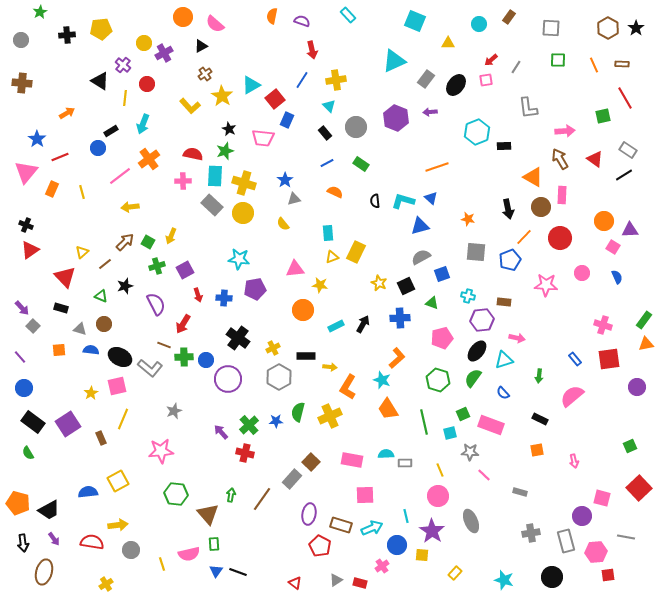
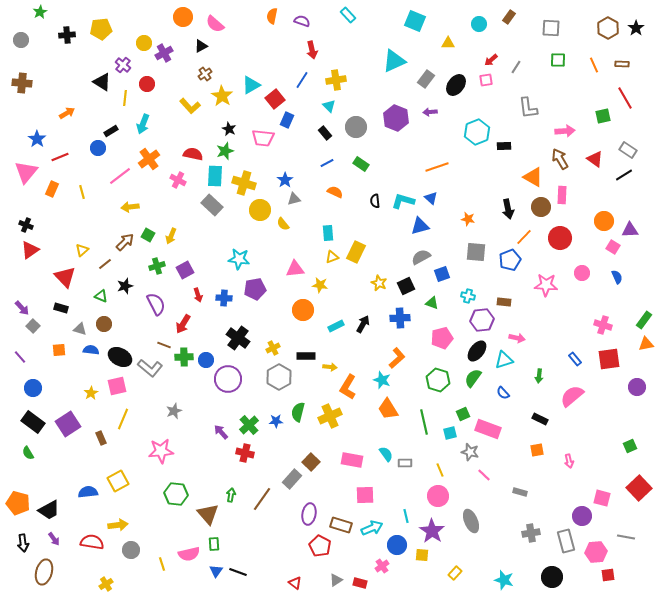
black triangle at (100, 81): moved 2 px right, 1 px down
pink cross at (183, 181): moved 5 px left, 1 px up; rotated 28 degrees clockwise
yellow circle at (243, 213): moved 17 px right, 3 px up
green square at (148, 242): moved 7 px up
yellow triangle at (82, 252): moved 2 px up
blue circle at (24, 388): moved 9 px right
pink rectangle at (491, 425): moved 3 px left, 4 px down
gray star at (470, 452): rotated 12 degrees clockwise
cyan semicircle at (386, 454): rotated 56 degrees clockwise
pink arrow at (574, 461): moved 5 px left
